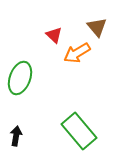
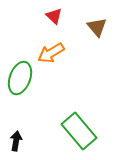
red triangle: moved 19 px up
orange arrow: moved 26 px left
black arrow: moved 5 px down
